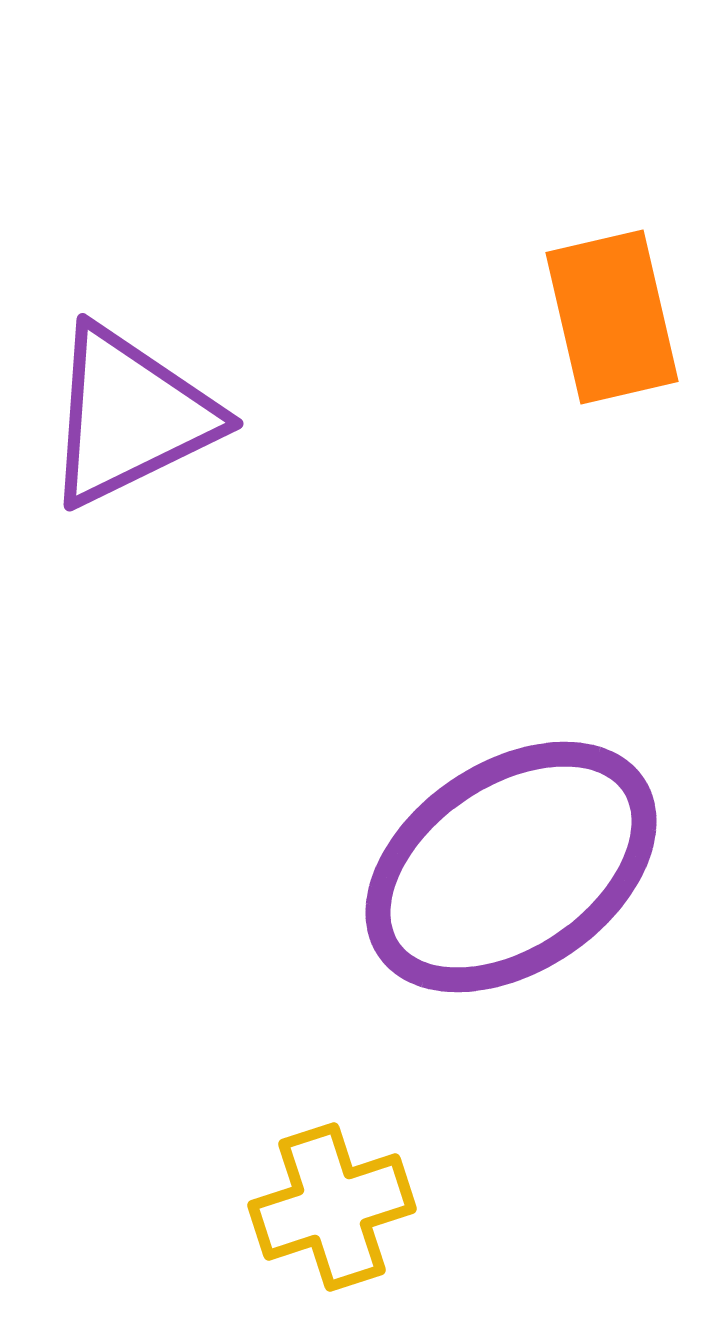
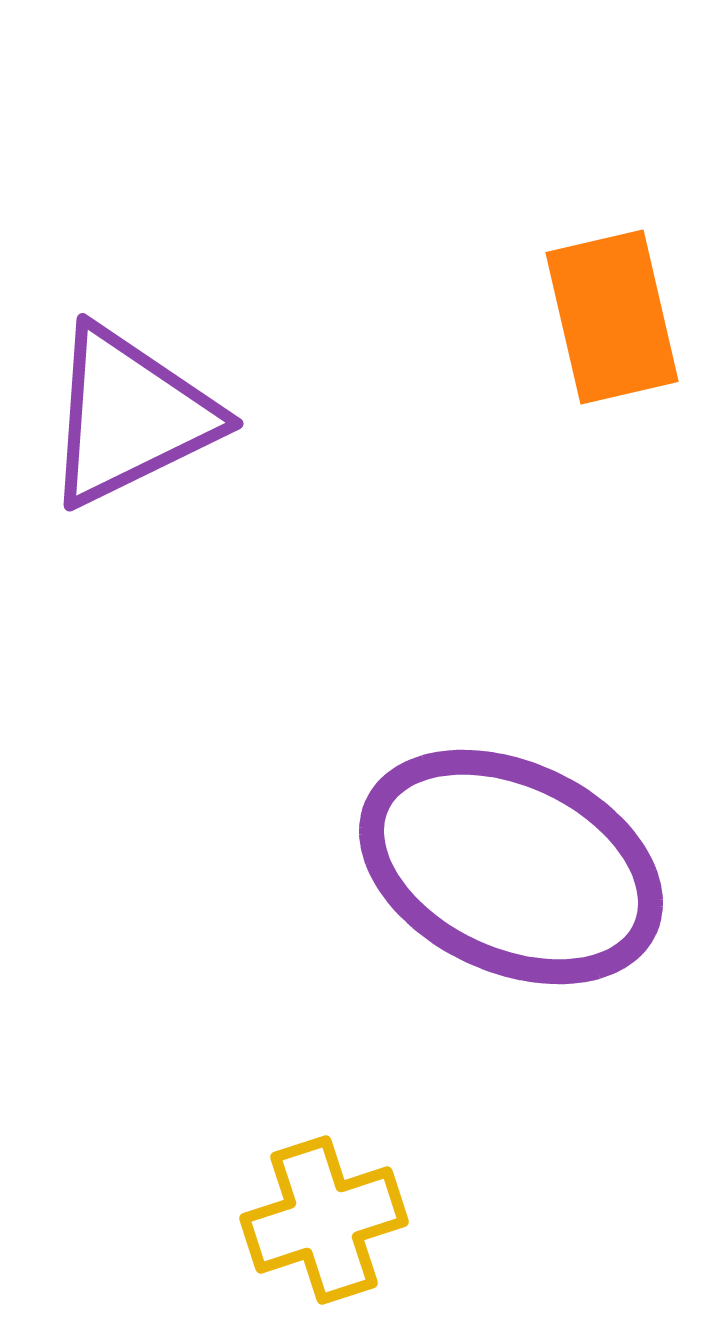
purple ellipse: rotated 59 degrees clockwise
yellow cross: moved 8 px left, 13 px down
